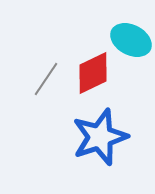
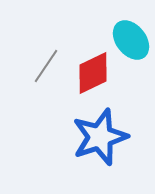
cyan ellipse: rotated 24 degrees clockwise
gray line: moved 13 px up
